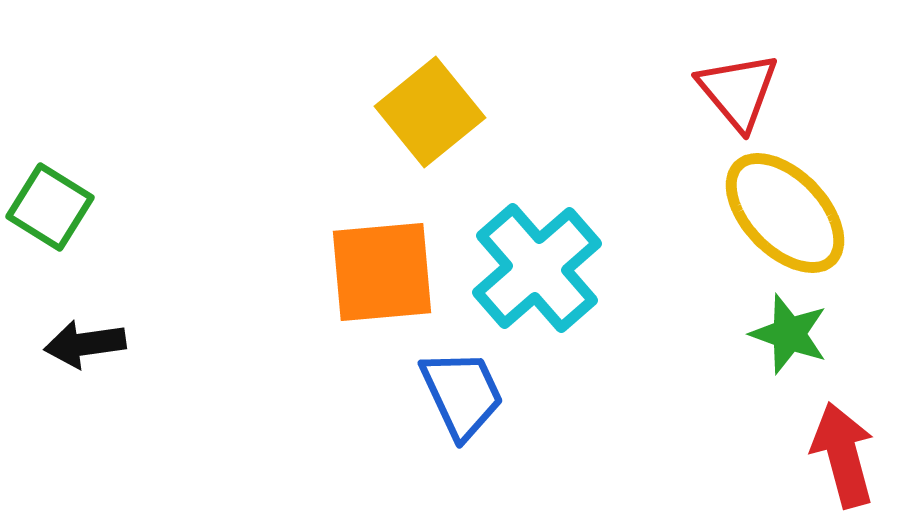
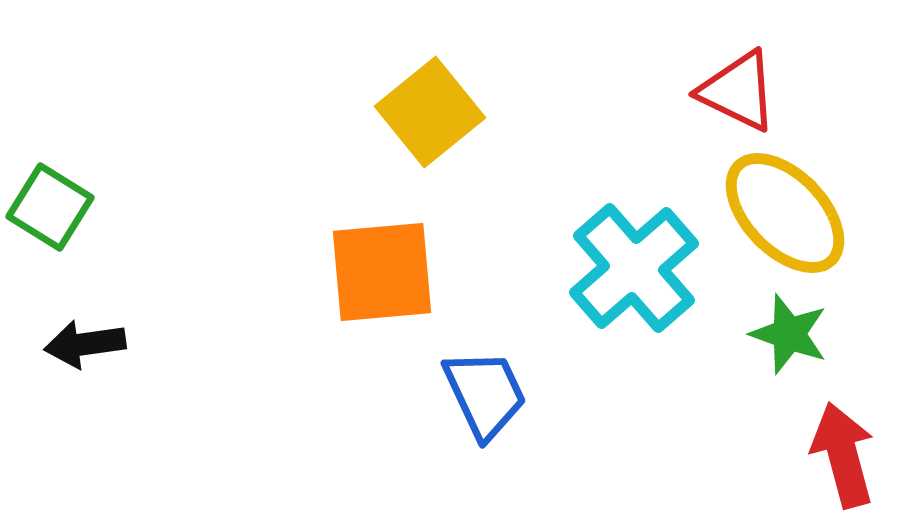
red triangle: rotated 24 degrees counterclockwise
cyan cross: moved 97 px right
blue trapezoid: moved 23 px right
